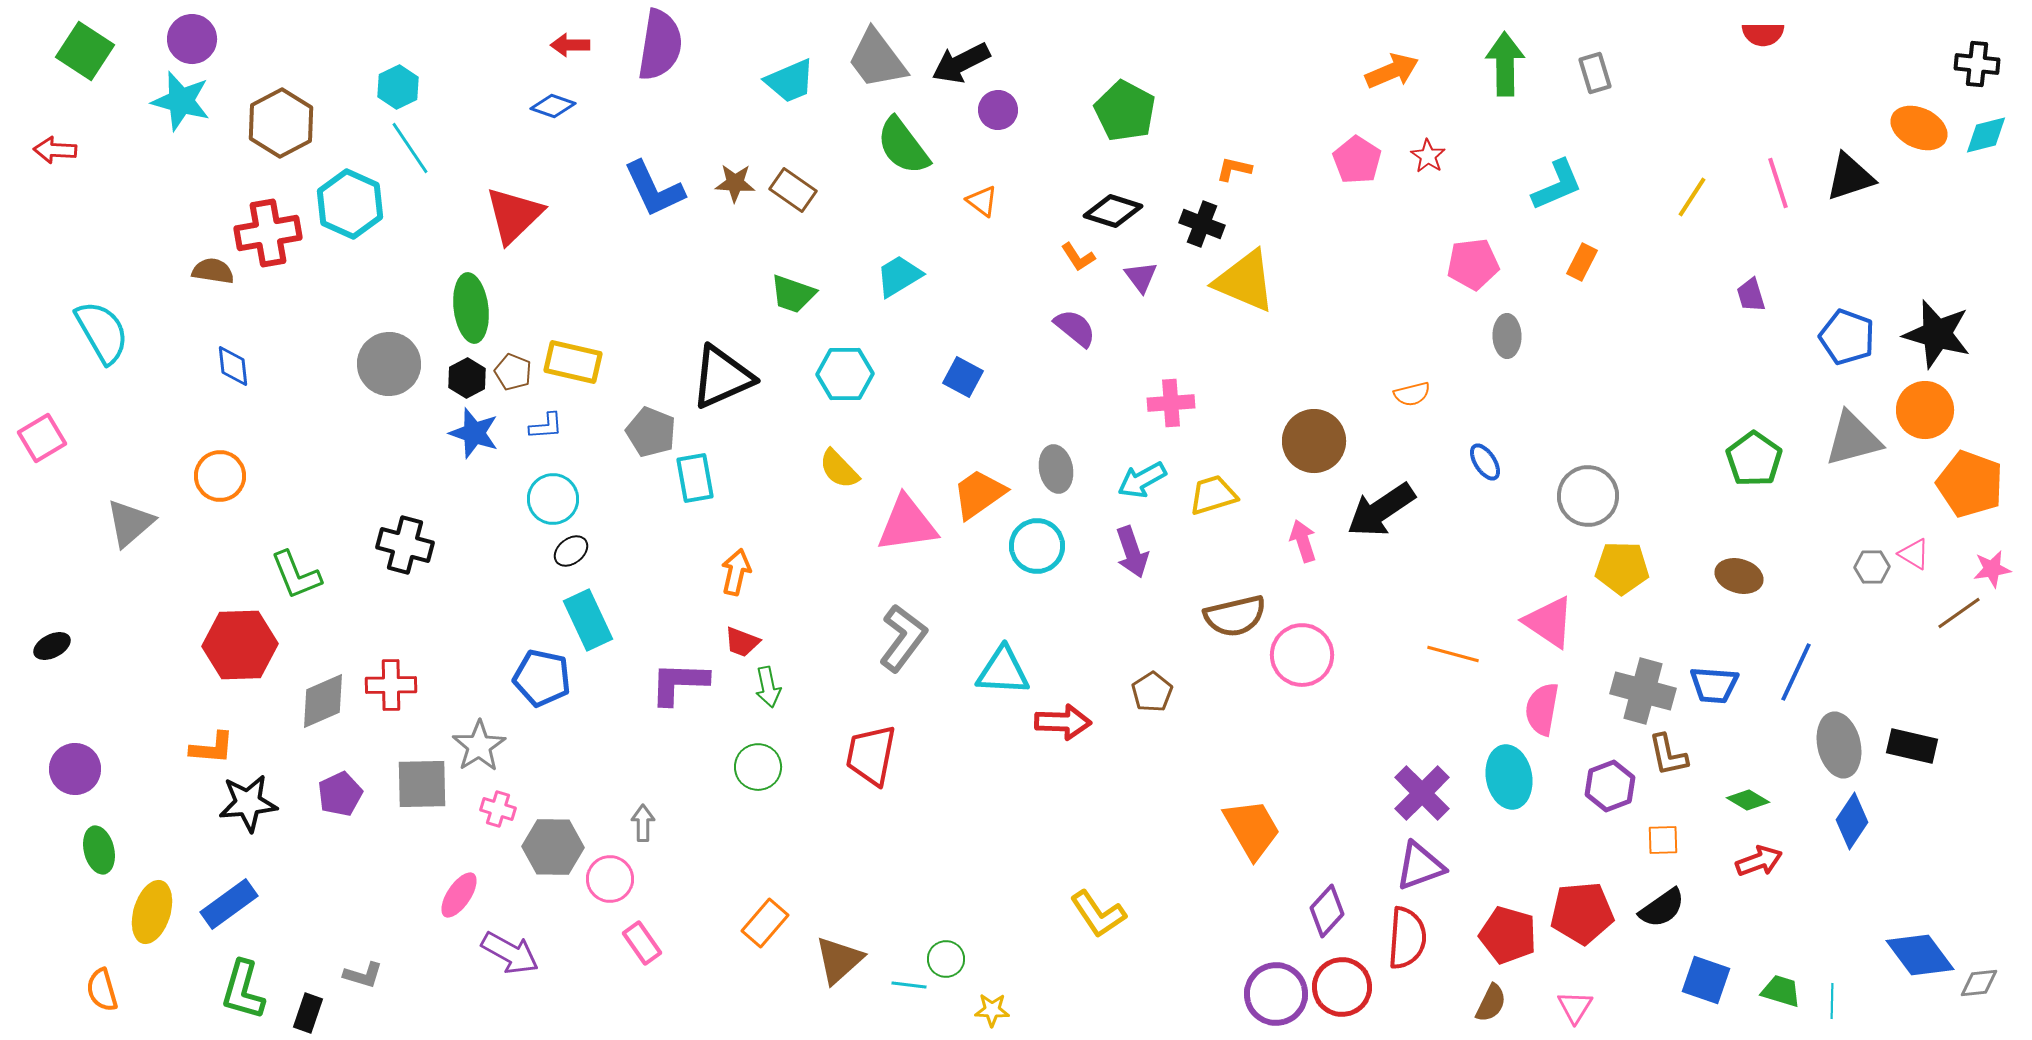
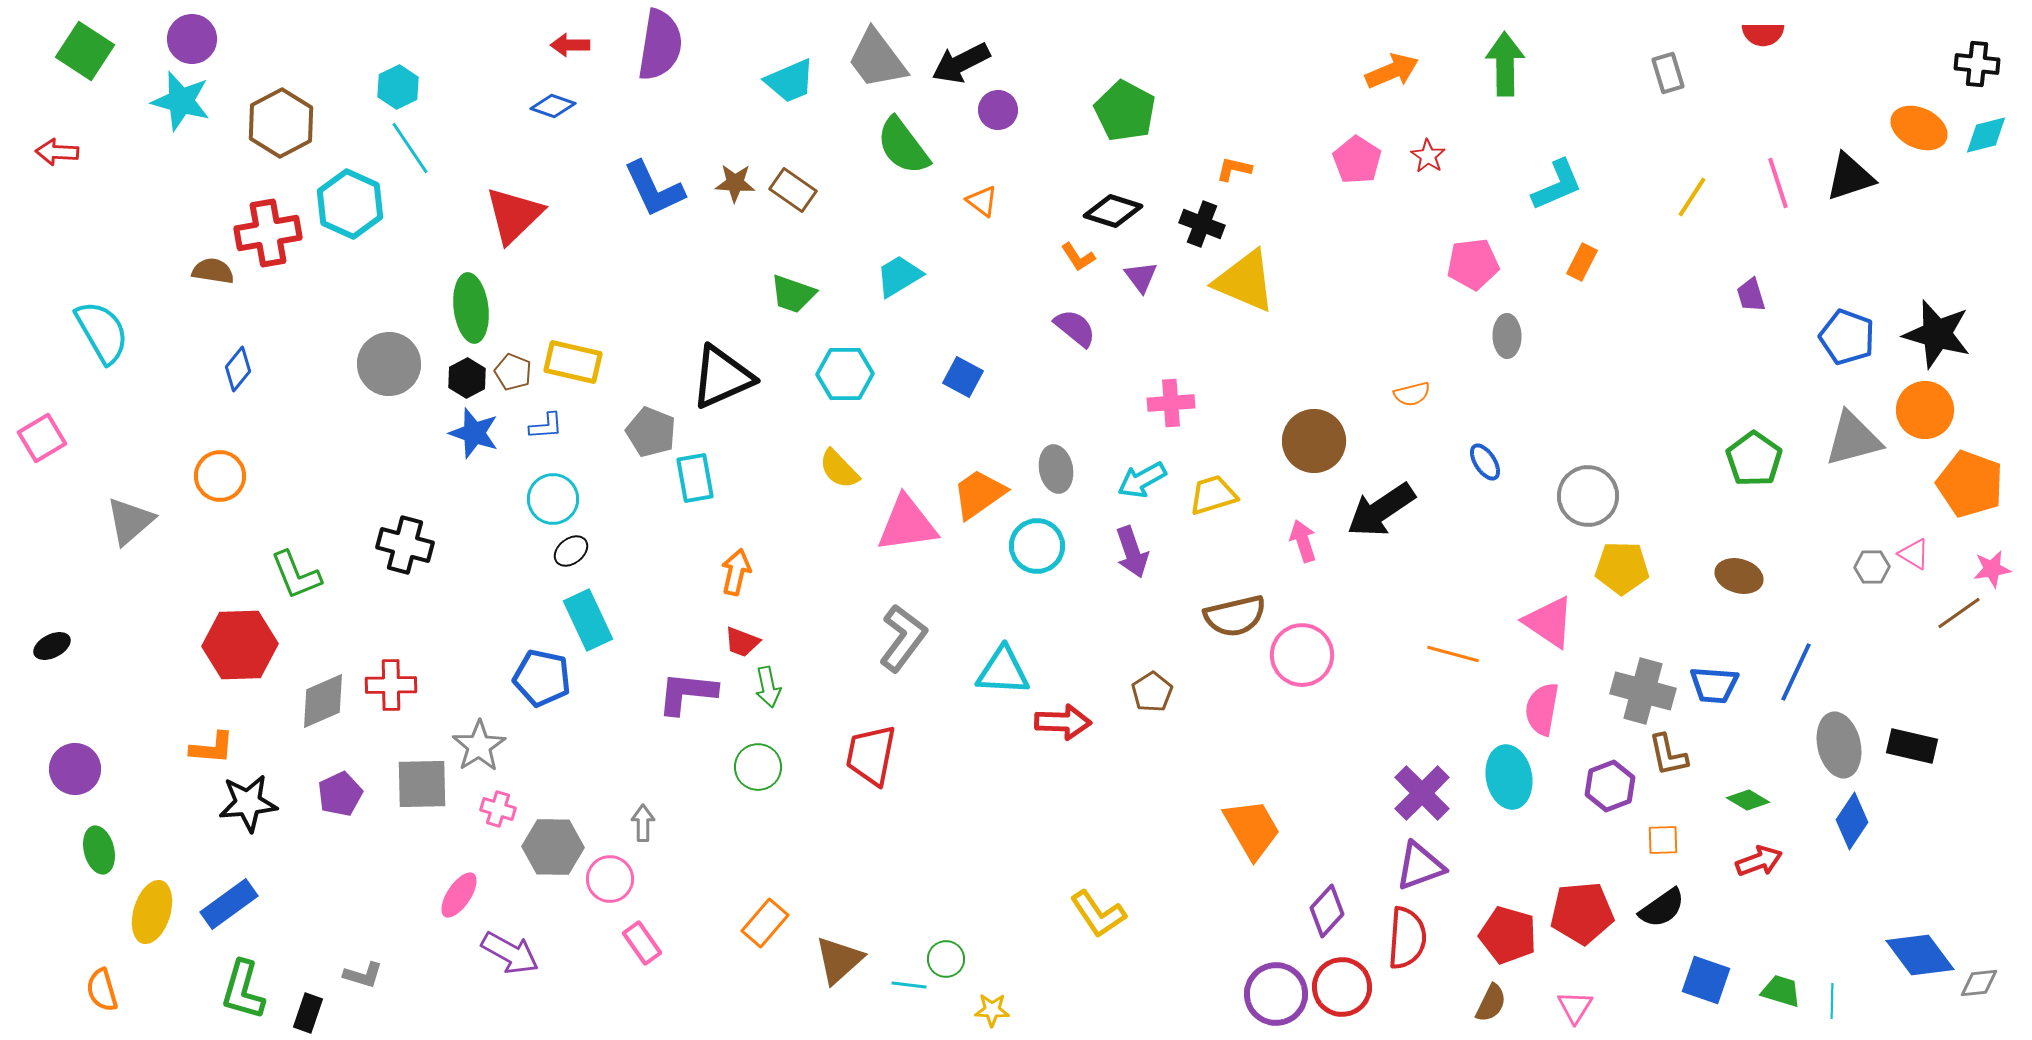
gray rectangle at (1595, 73): moved 73 px right
red arrow at (55, 150): moved 2 px right, 2 px down
blue diamond at (233, 366): moved 5 px right, 3 px down; rotated 45 degrees clockwise
gray triangle at (130, 523): moved 2 px up
purple L-shape at (679, 683): moved 8 px right, 10 px down; rotated 4 degrees clockwise
